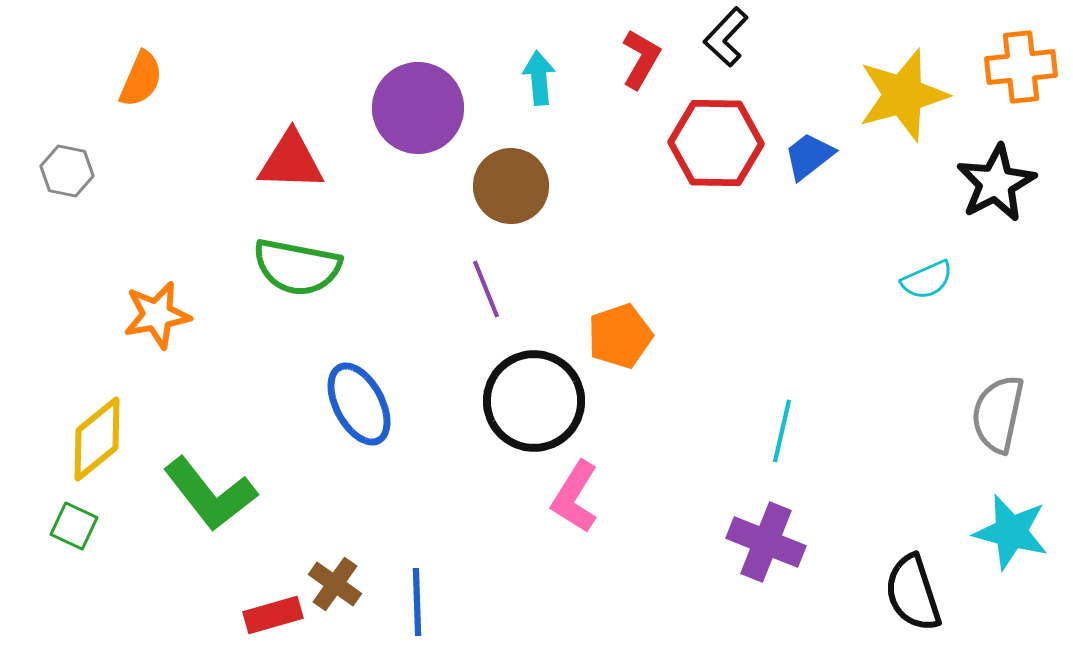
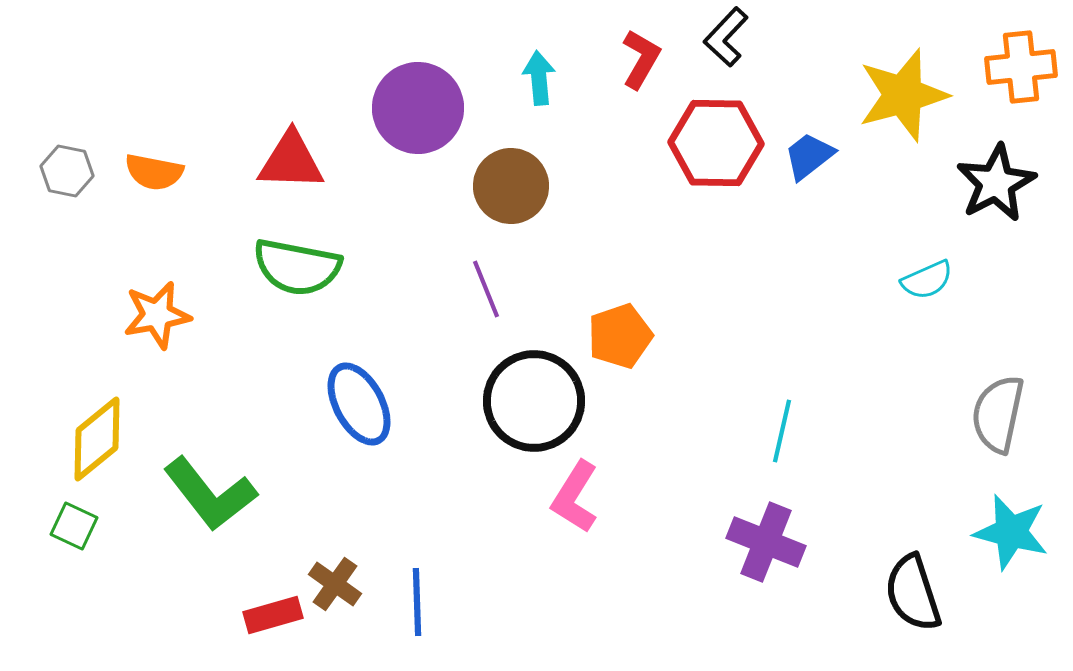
orange semicircle: moved 13 px right, 93 px down; rotated 78 degrees clockwise
